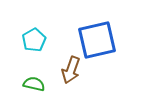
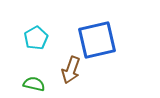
cyan pentagon: moved 2 px right, 2 px up
